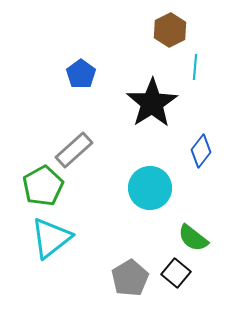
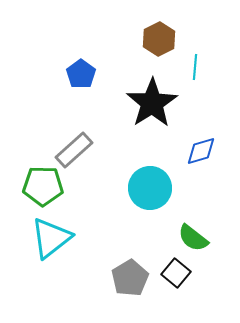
brown hexagon: moved 11 px left, 9 px down
blue diamond: rotated 36 degrees clockwise
green pentagon: rotated 30 degrees clockwise
